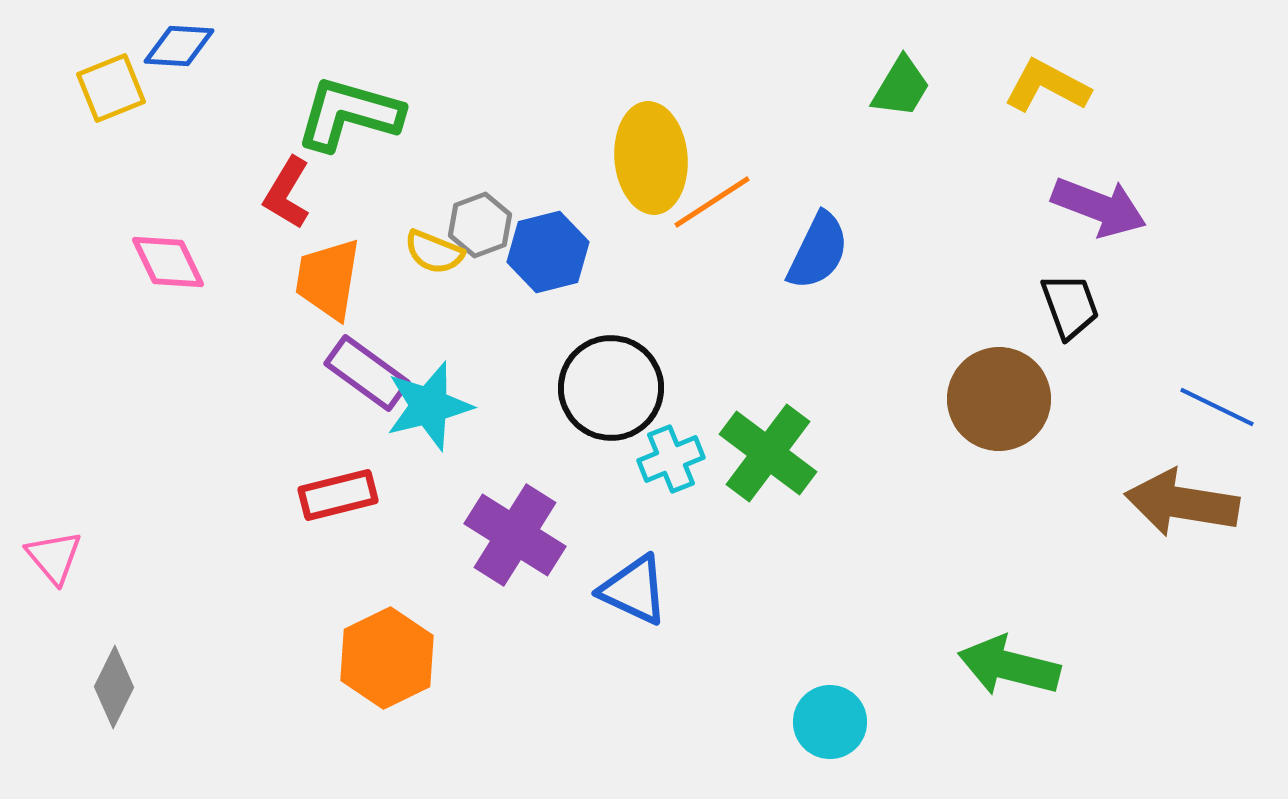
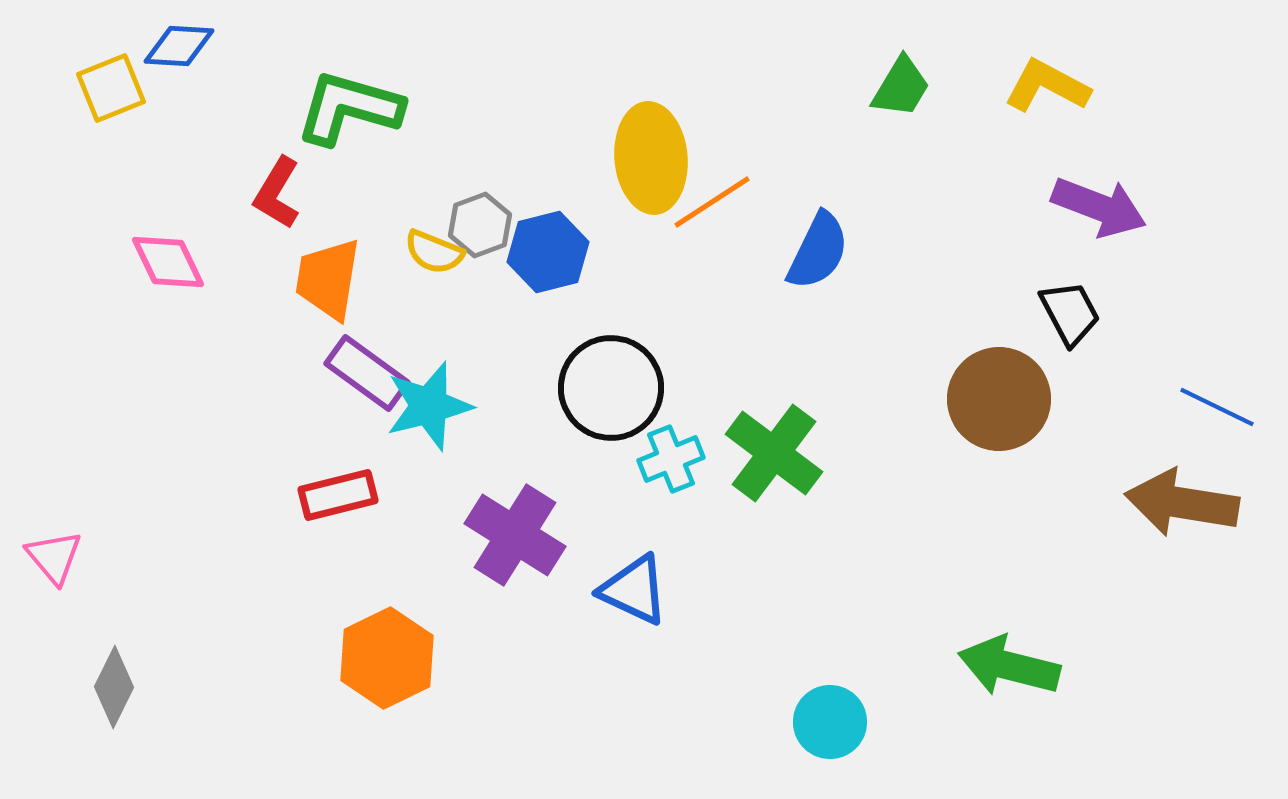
green L-shape: moved 6 px up
red L-shape: moved 10 px left
black trapezoid: moved 7 px down; rotated 8 degrees counterclockwise
green cross: moved 6 px right
